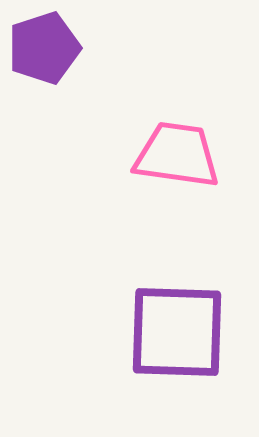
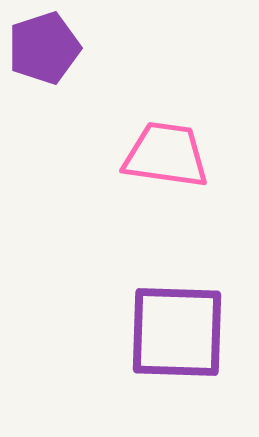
pink trapezoid: moved 11 px left
